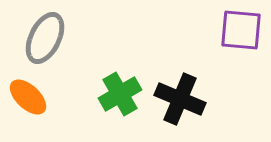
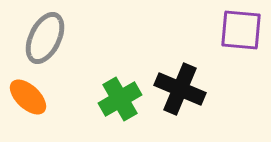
green cross: moved 5 px down
black cross: moved 10 px up
